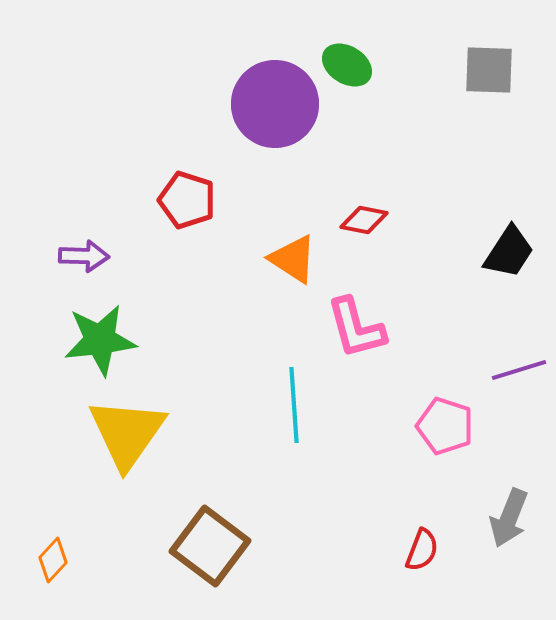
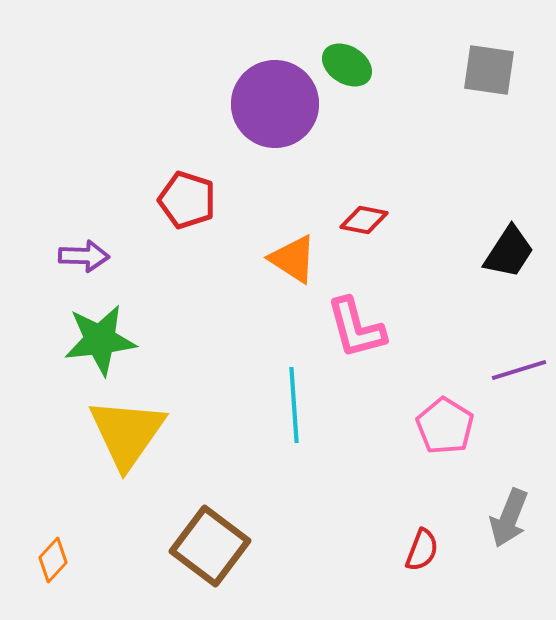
gray square: rotated 6 degrees clockwise
pink pentagon: rotated 14 degrees clockwise
